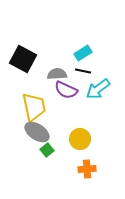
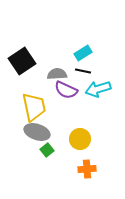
black square: moved 1 px left, 2 px down; rotated 28 degrees clockwise
cyan arrow: rotated 20 degrees clockwise
gray ellipse: rotated 15 degrees counterclockwise
